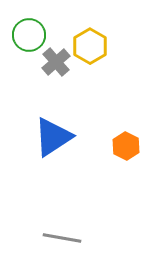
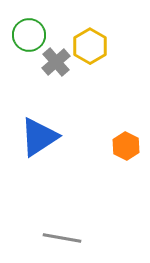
blue triangle: moved 14 px left
